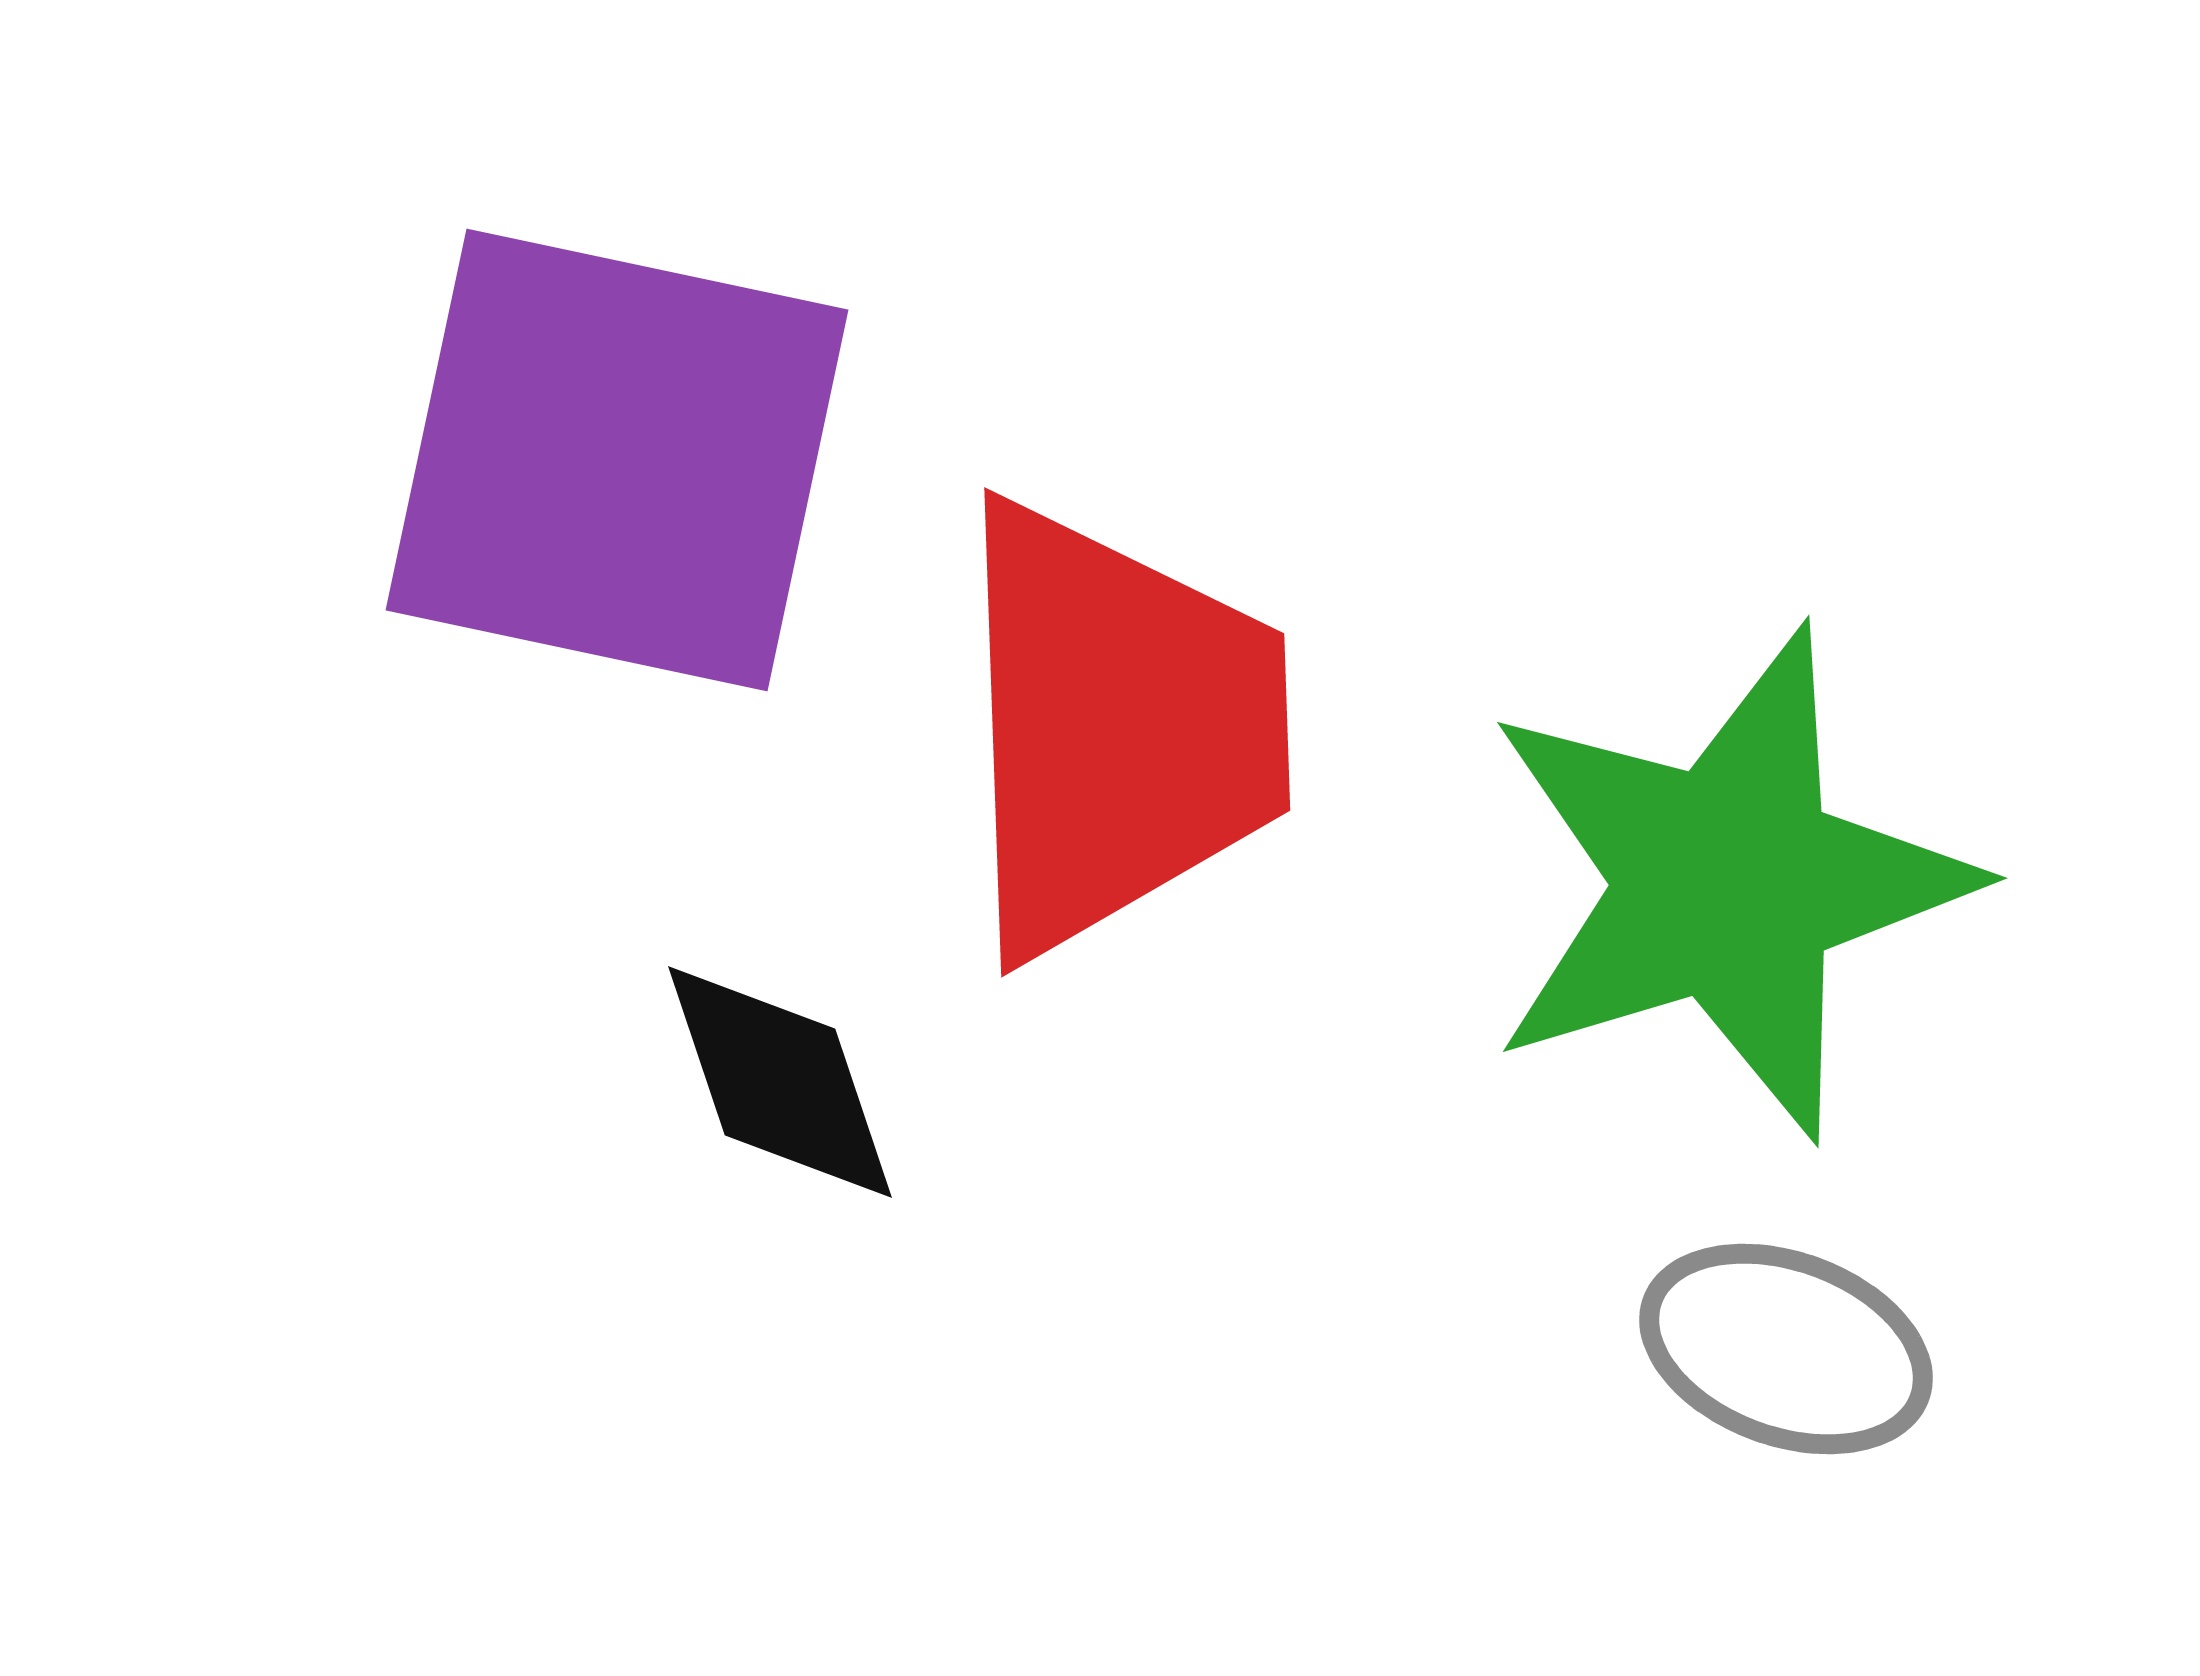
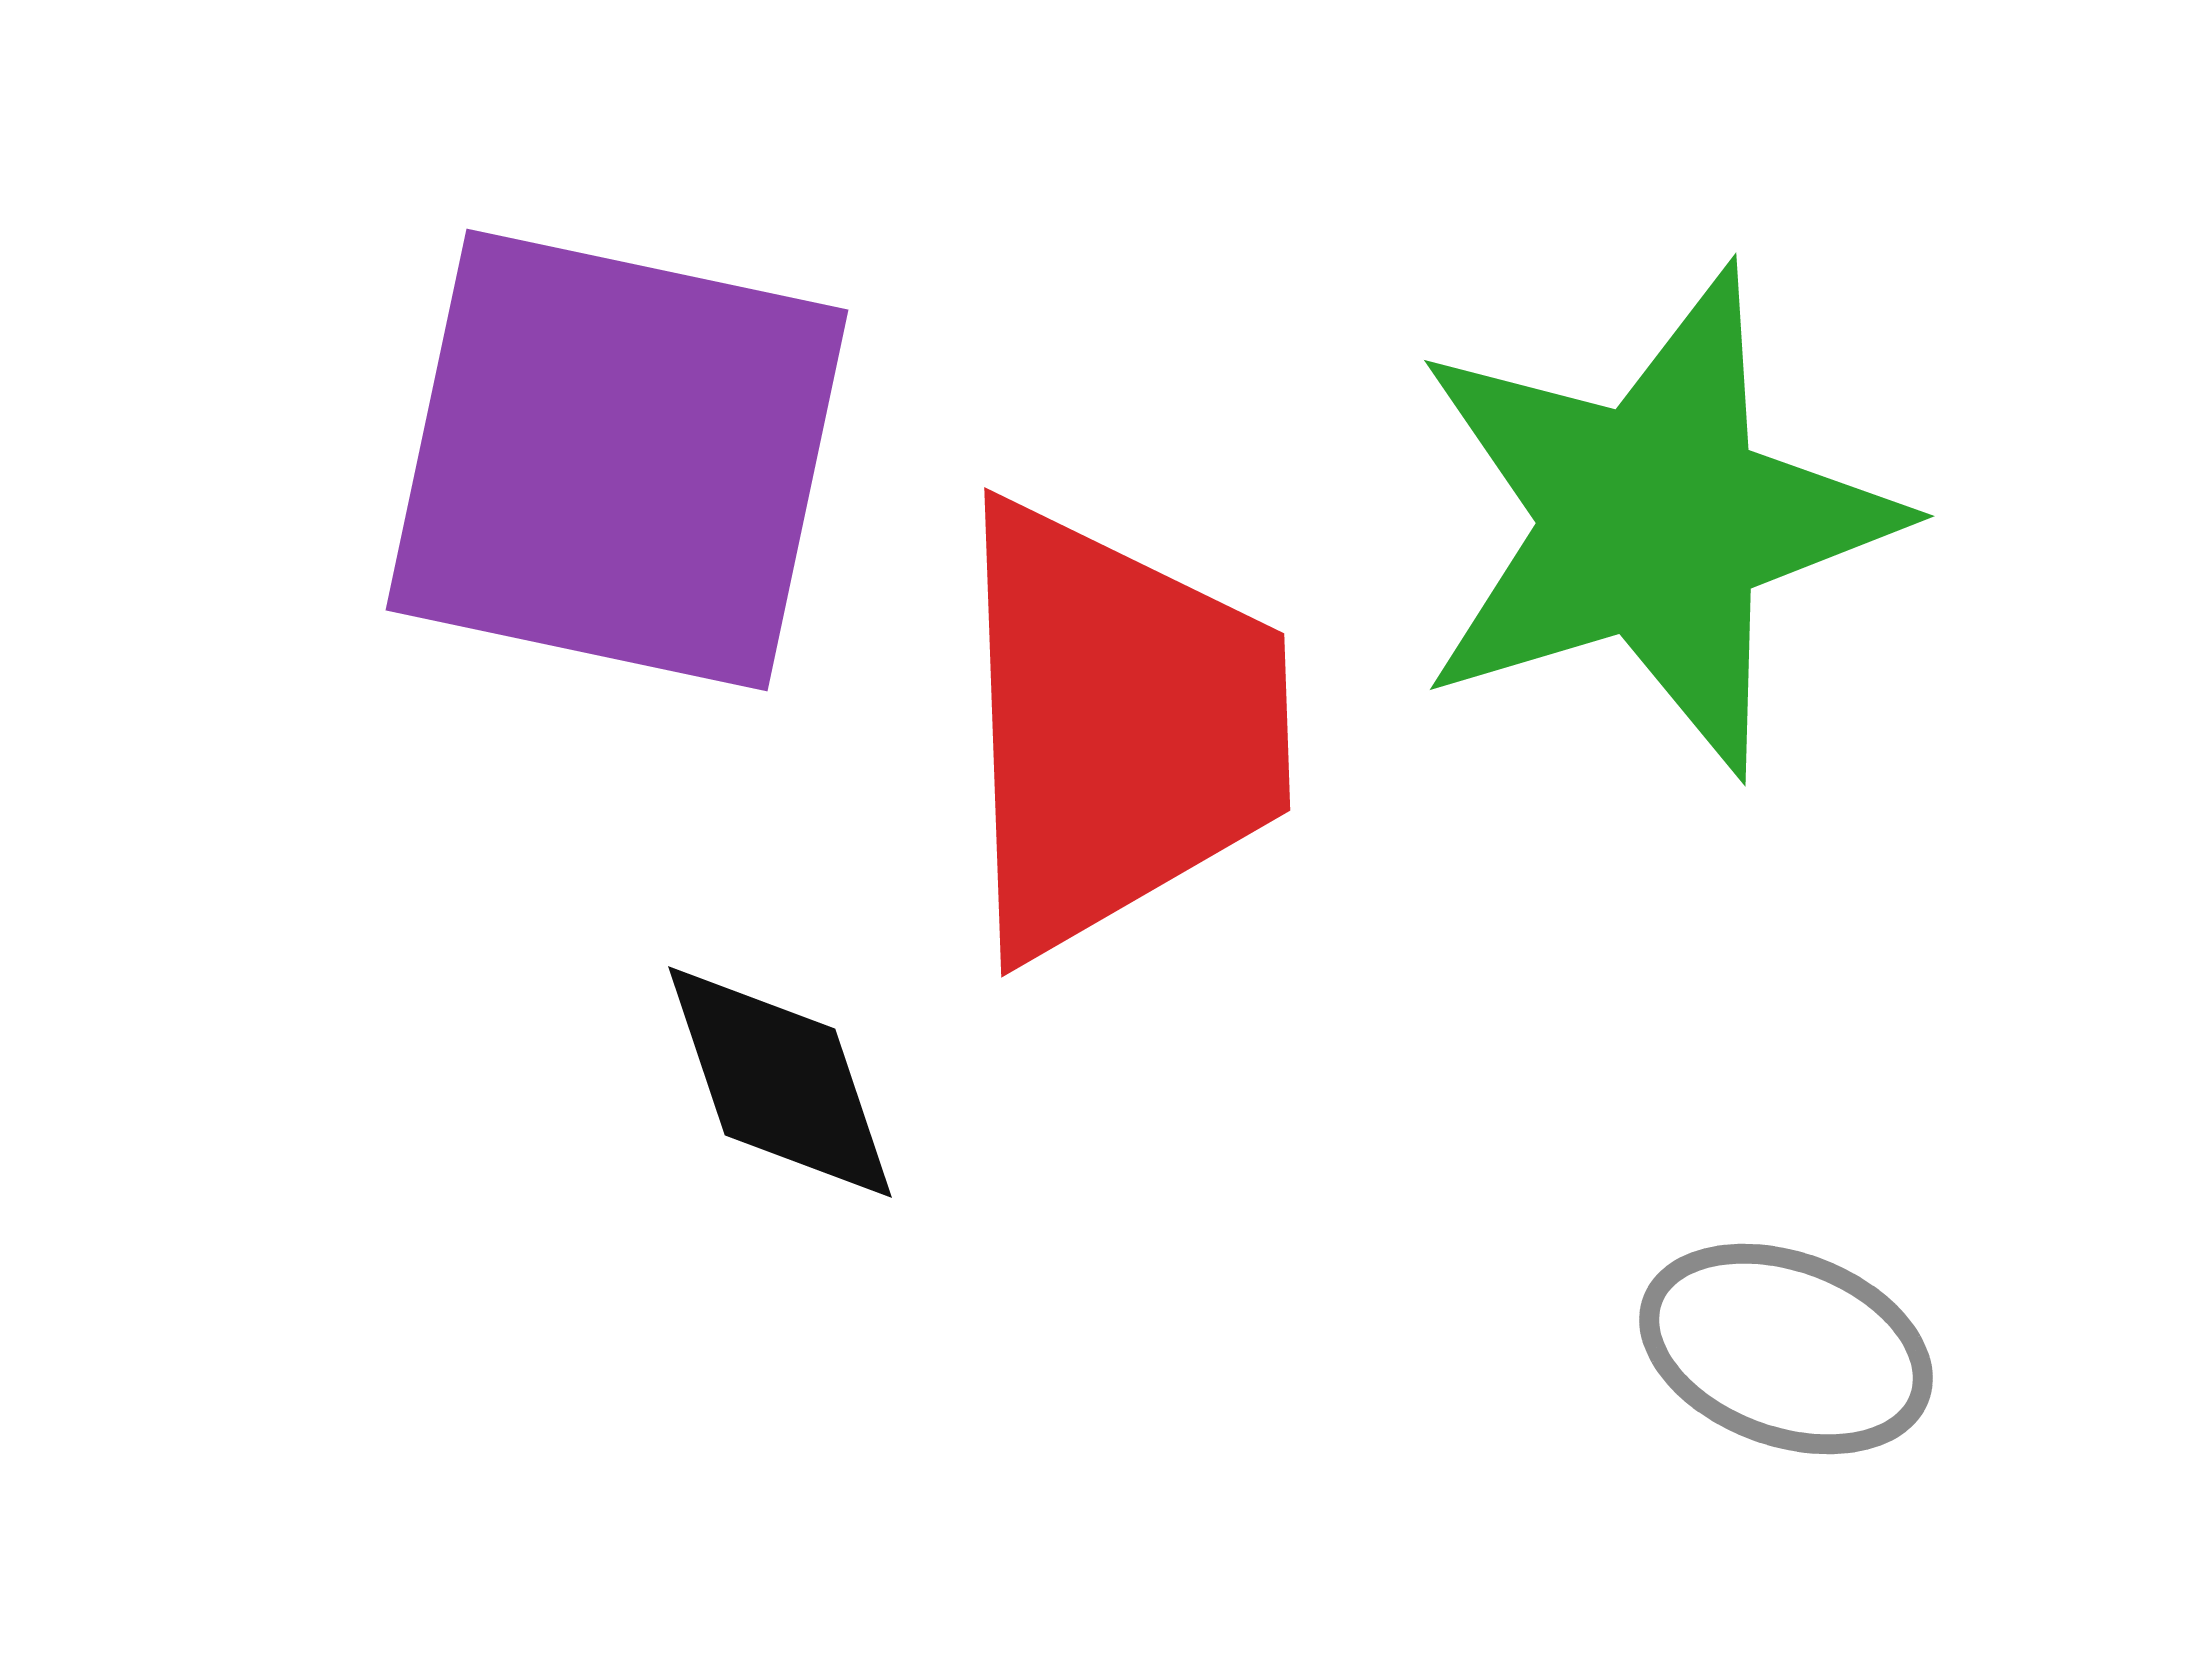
green star: moved 73 px left, 362 px up
